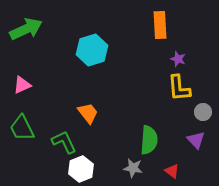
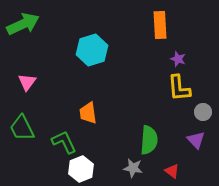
green arrow: moved 3 px left, 5 px up
pink triangle: moved 5 px right, 3 px up; rotated 30 degrees counterclockwise
orange trapezoid: rotated 150 degrees counterclockwise
